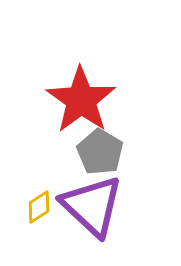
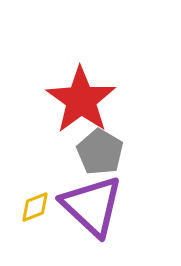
yellow diamond: moved 4 px left; rotated 12 degrees clockwise
